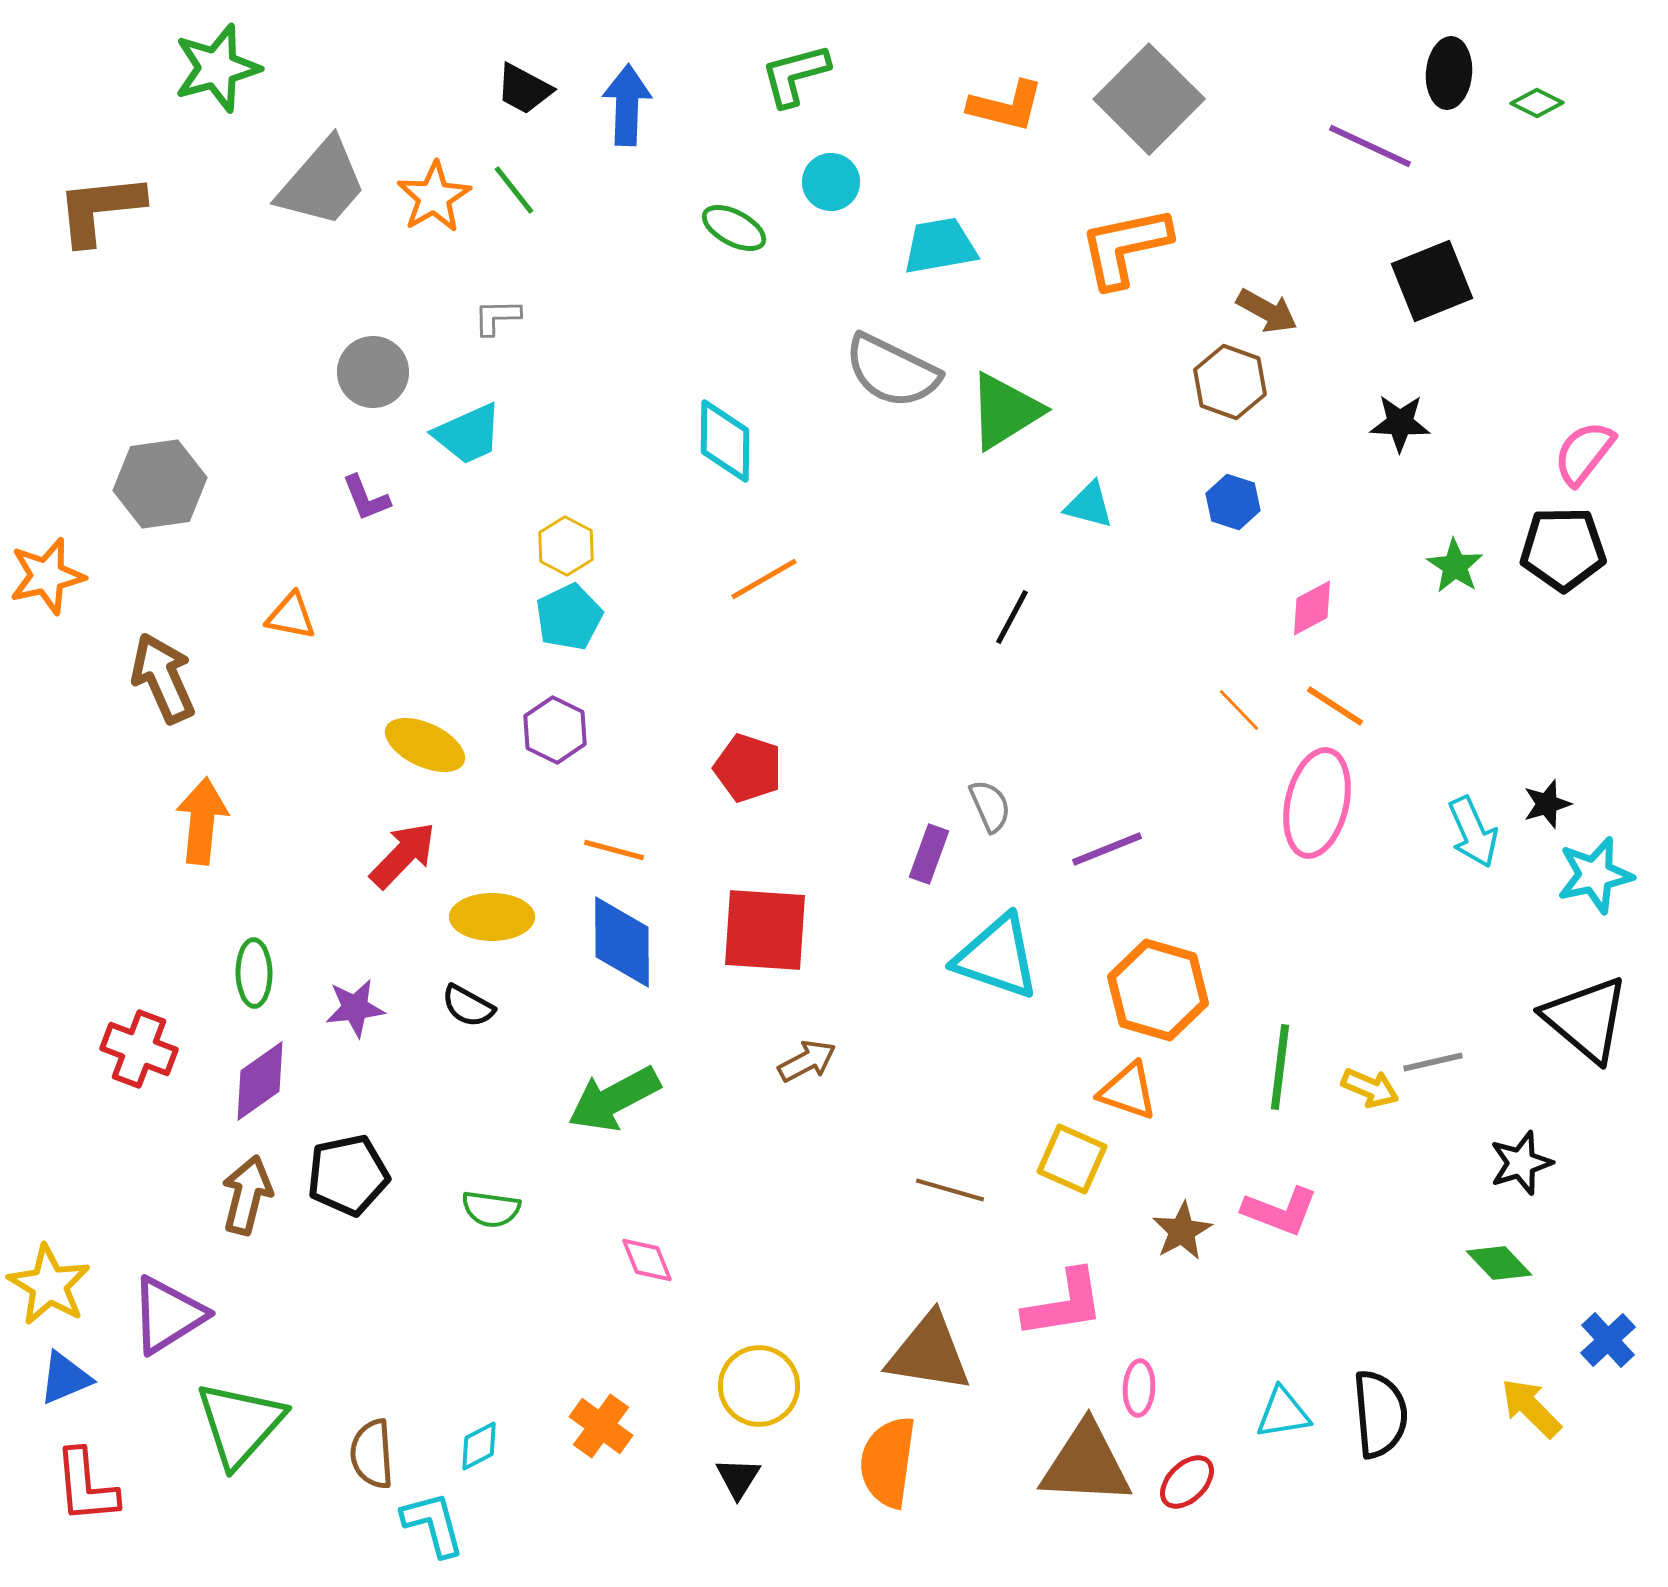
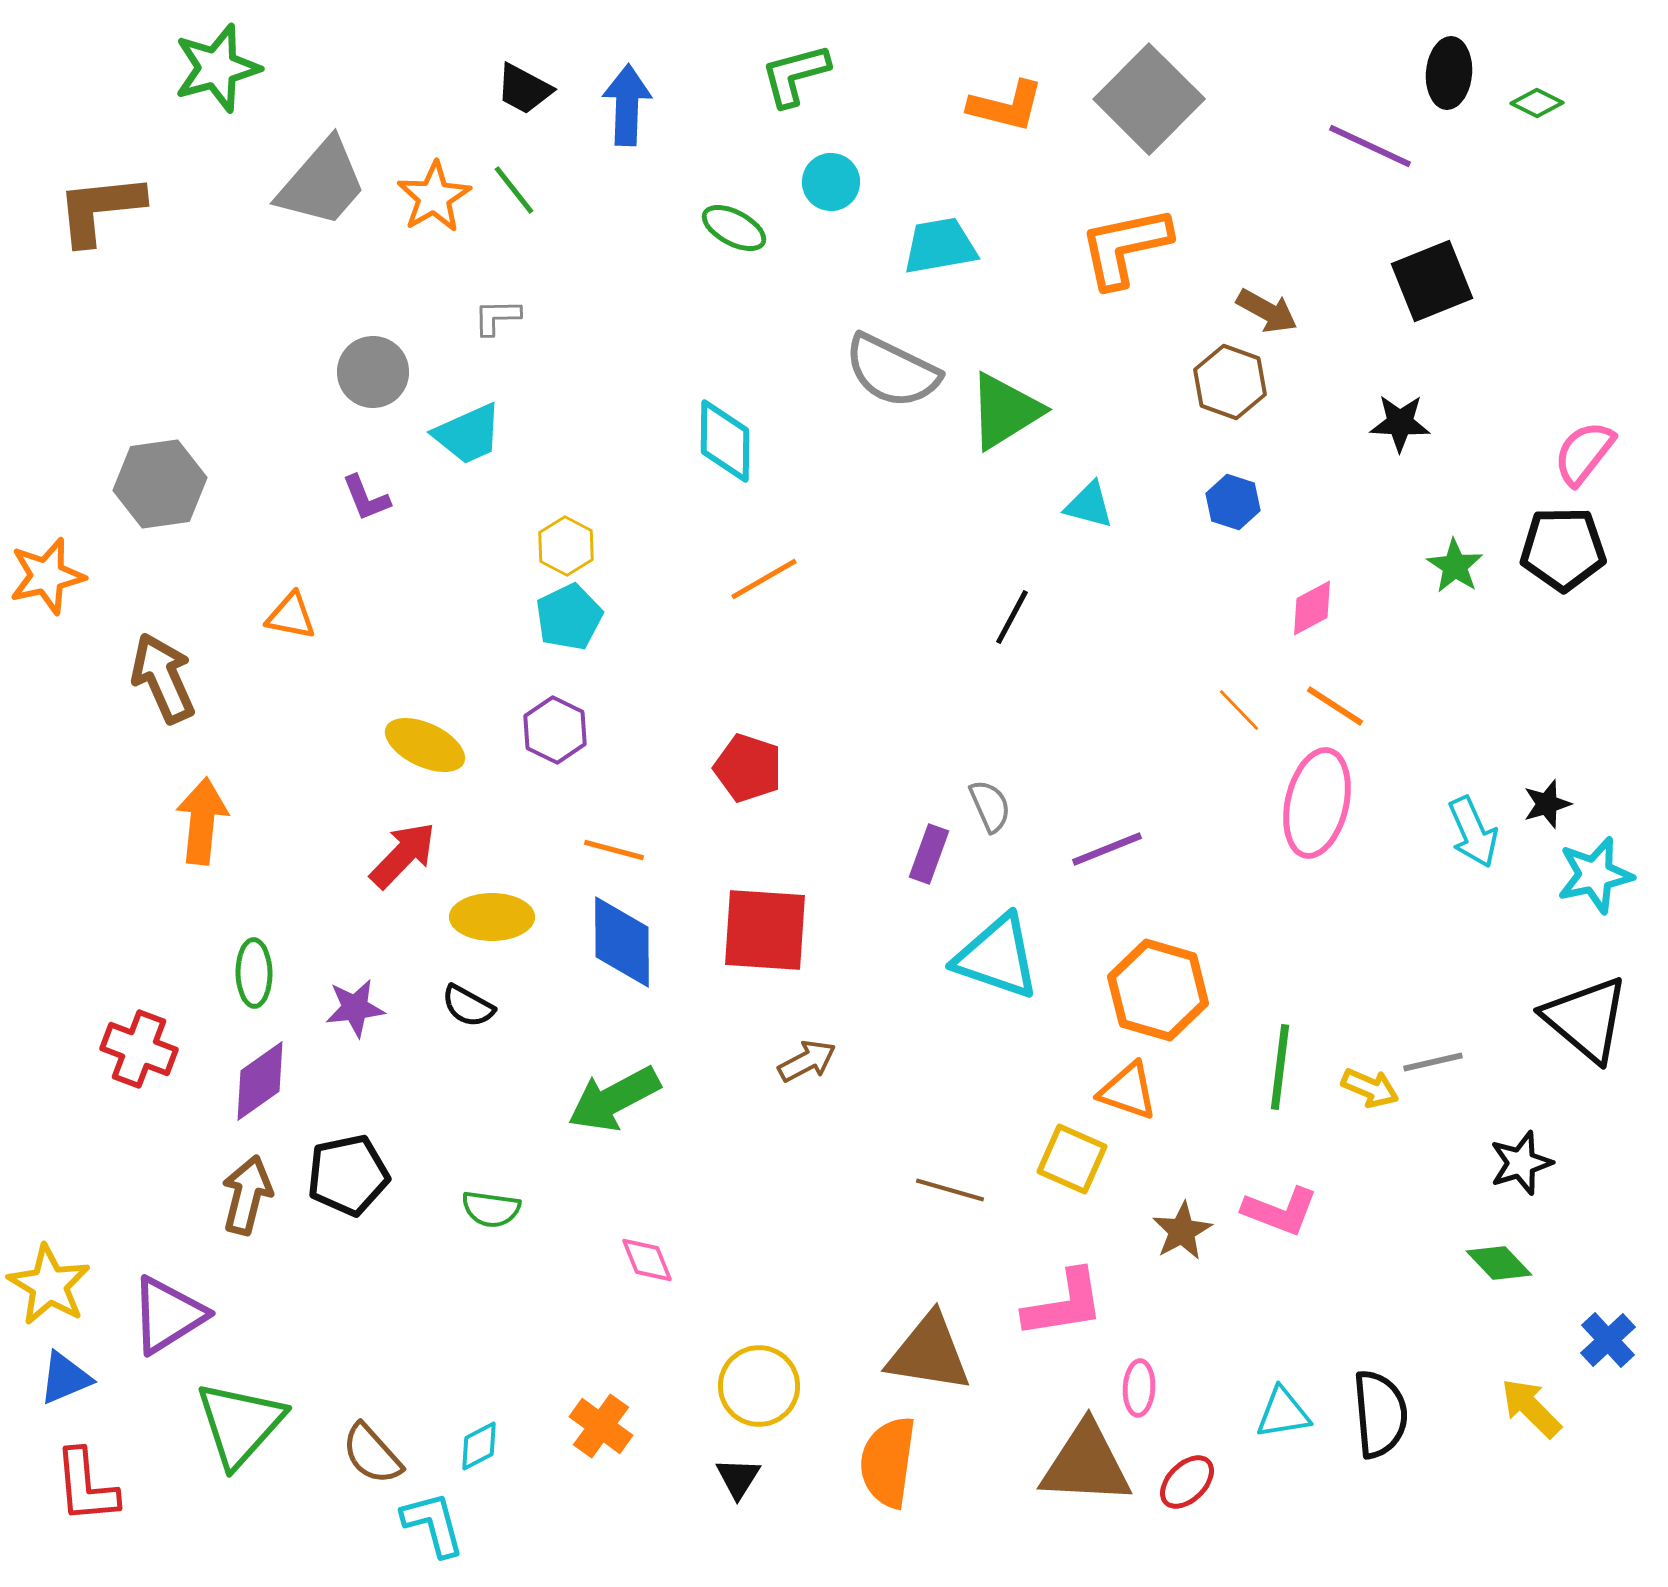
brown semicircle at (372, 1454): rotated 38 degrees counterclockwise
